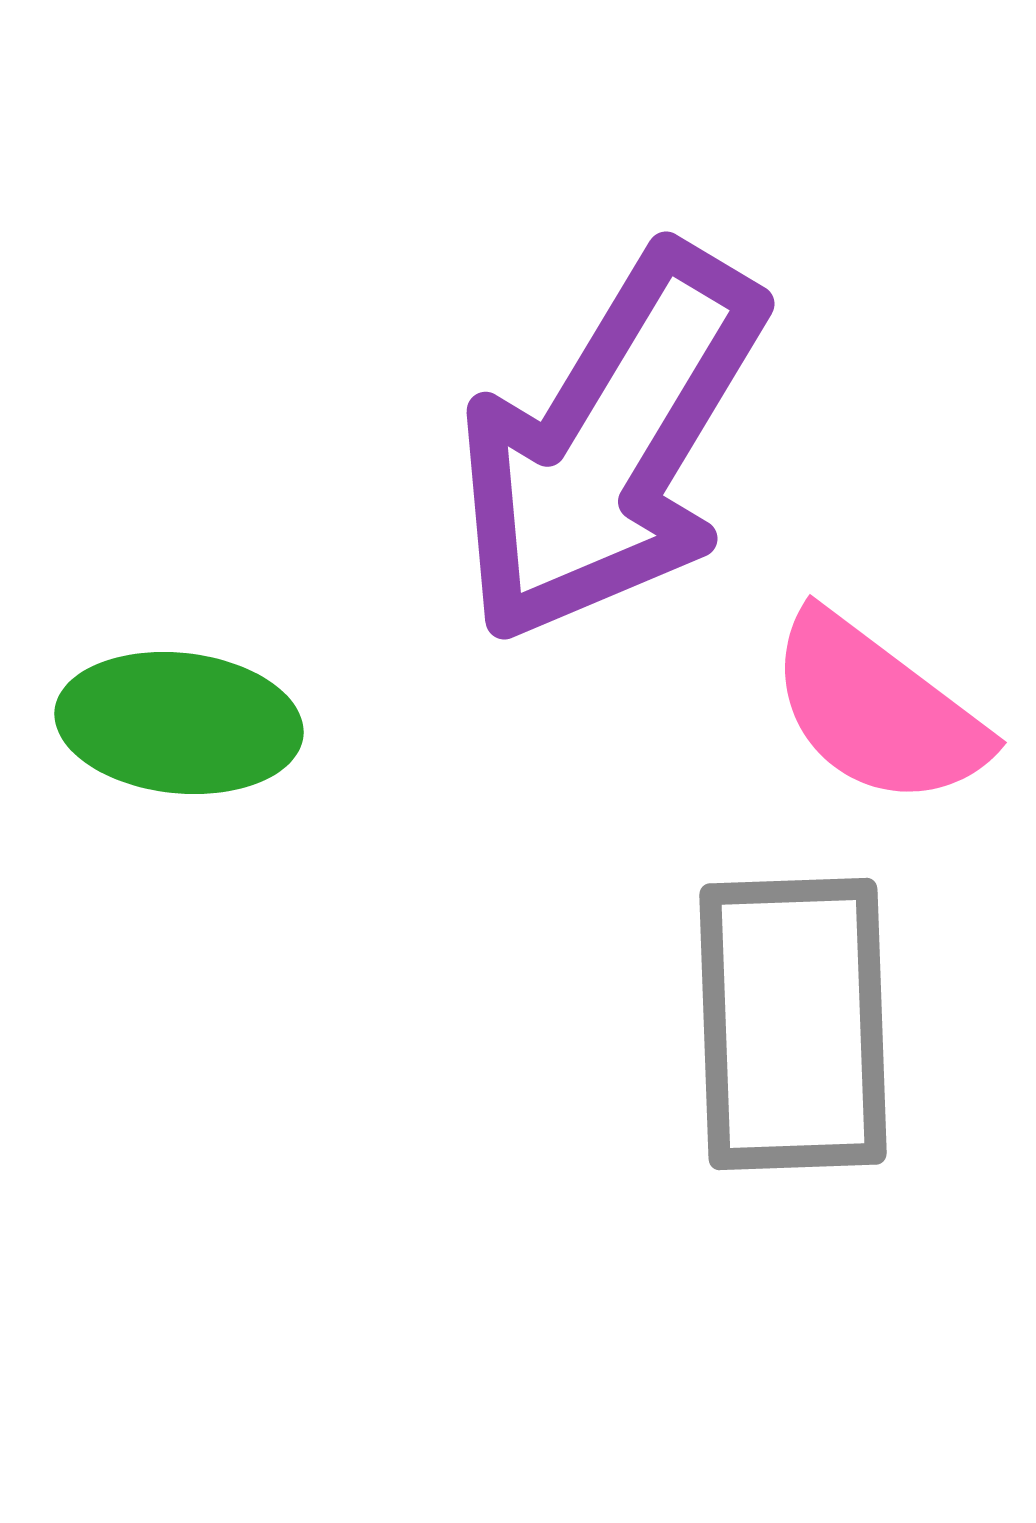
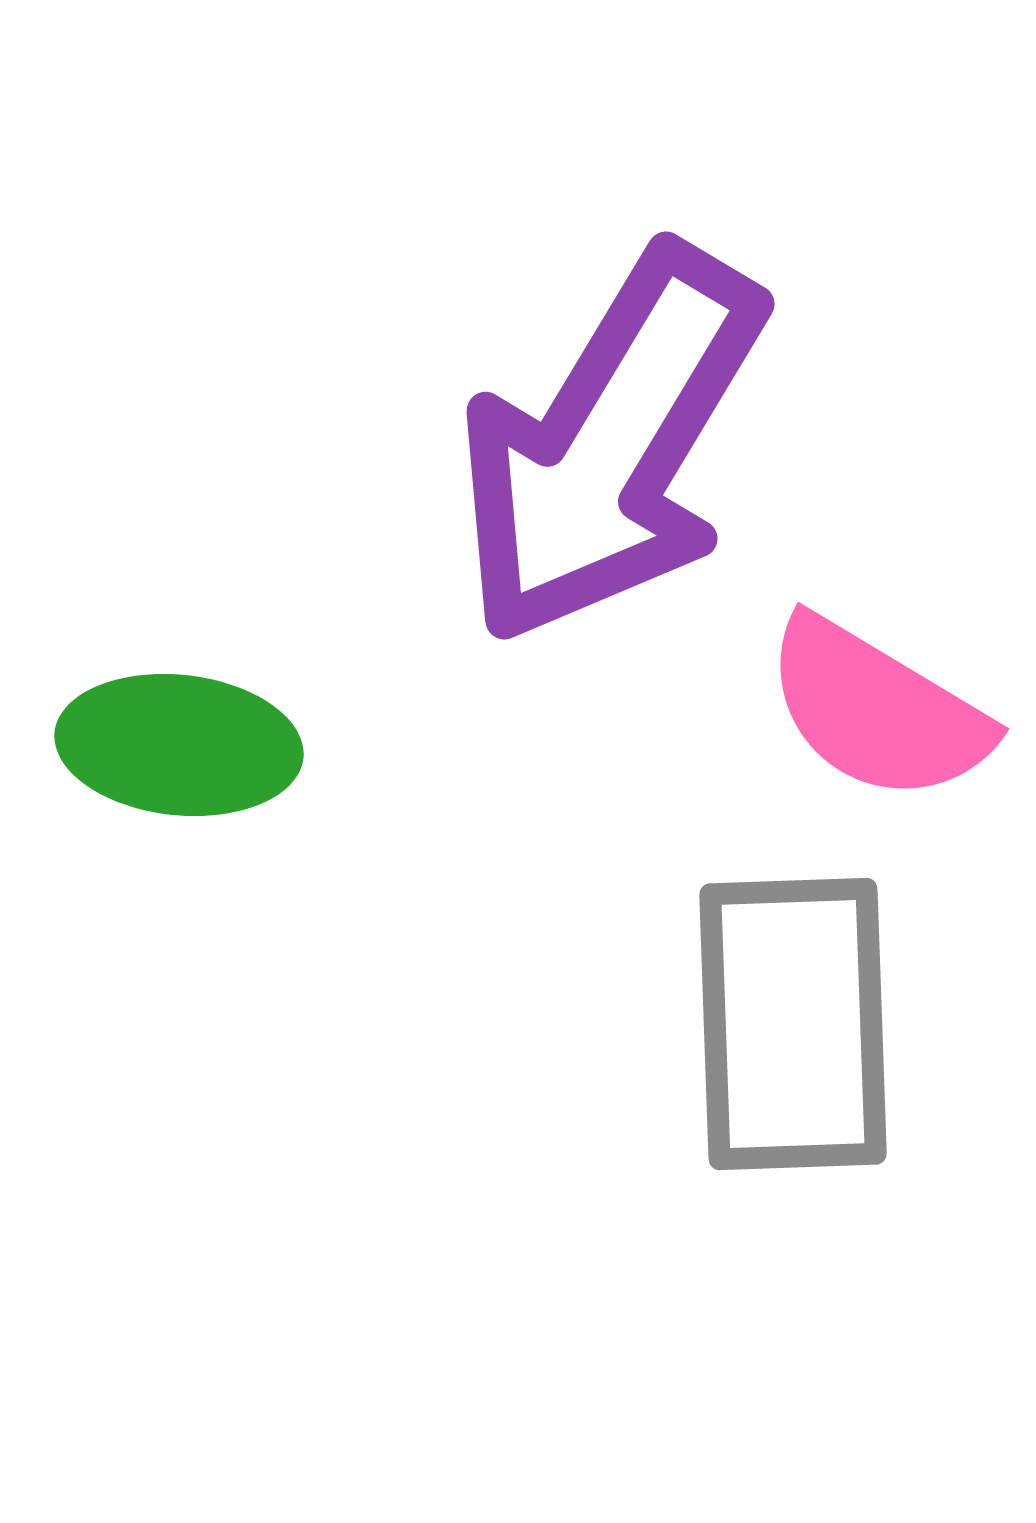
pink semicircle: rotated 6 degrees counterclockwise
green ellipse: moved 22 px down
